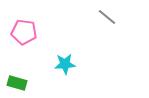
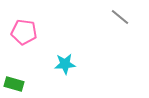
gray line: moved 13 px right
green rectangle: moved 3 px left, 1 px down
